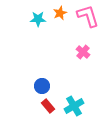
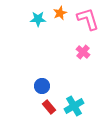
pink L-shape: moved 3 px down
red rectangle: moved 1 px right, 1 px down
